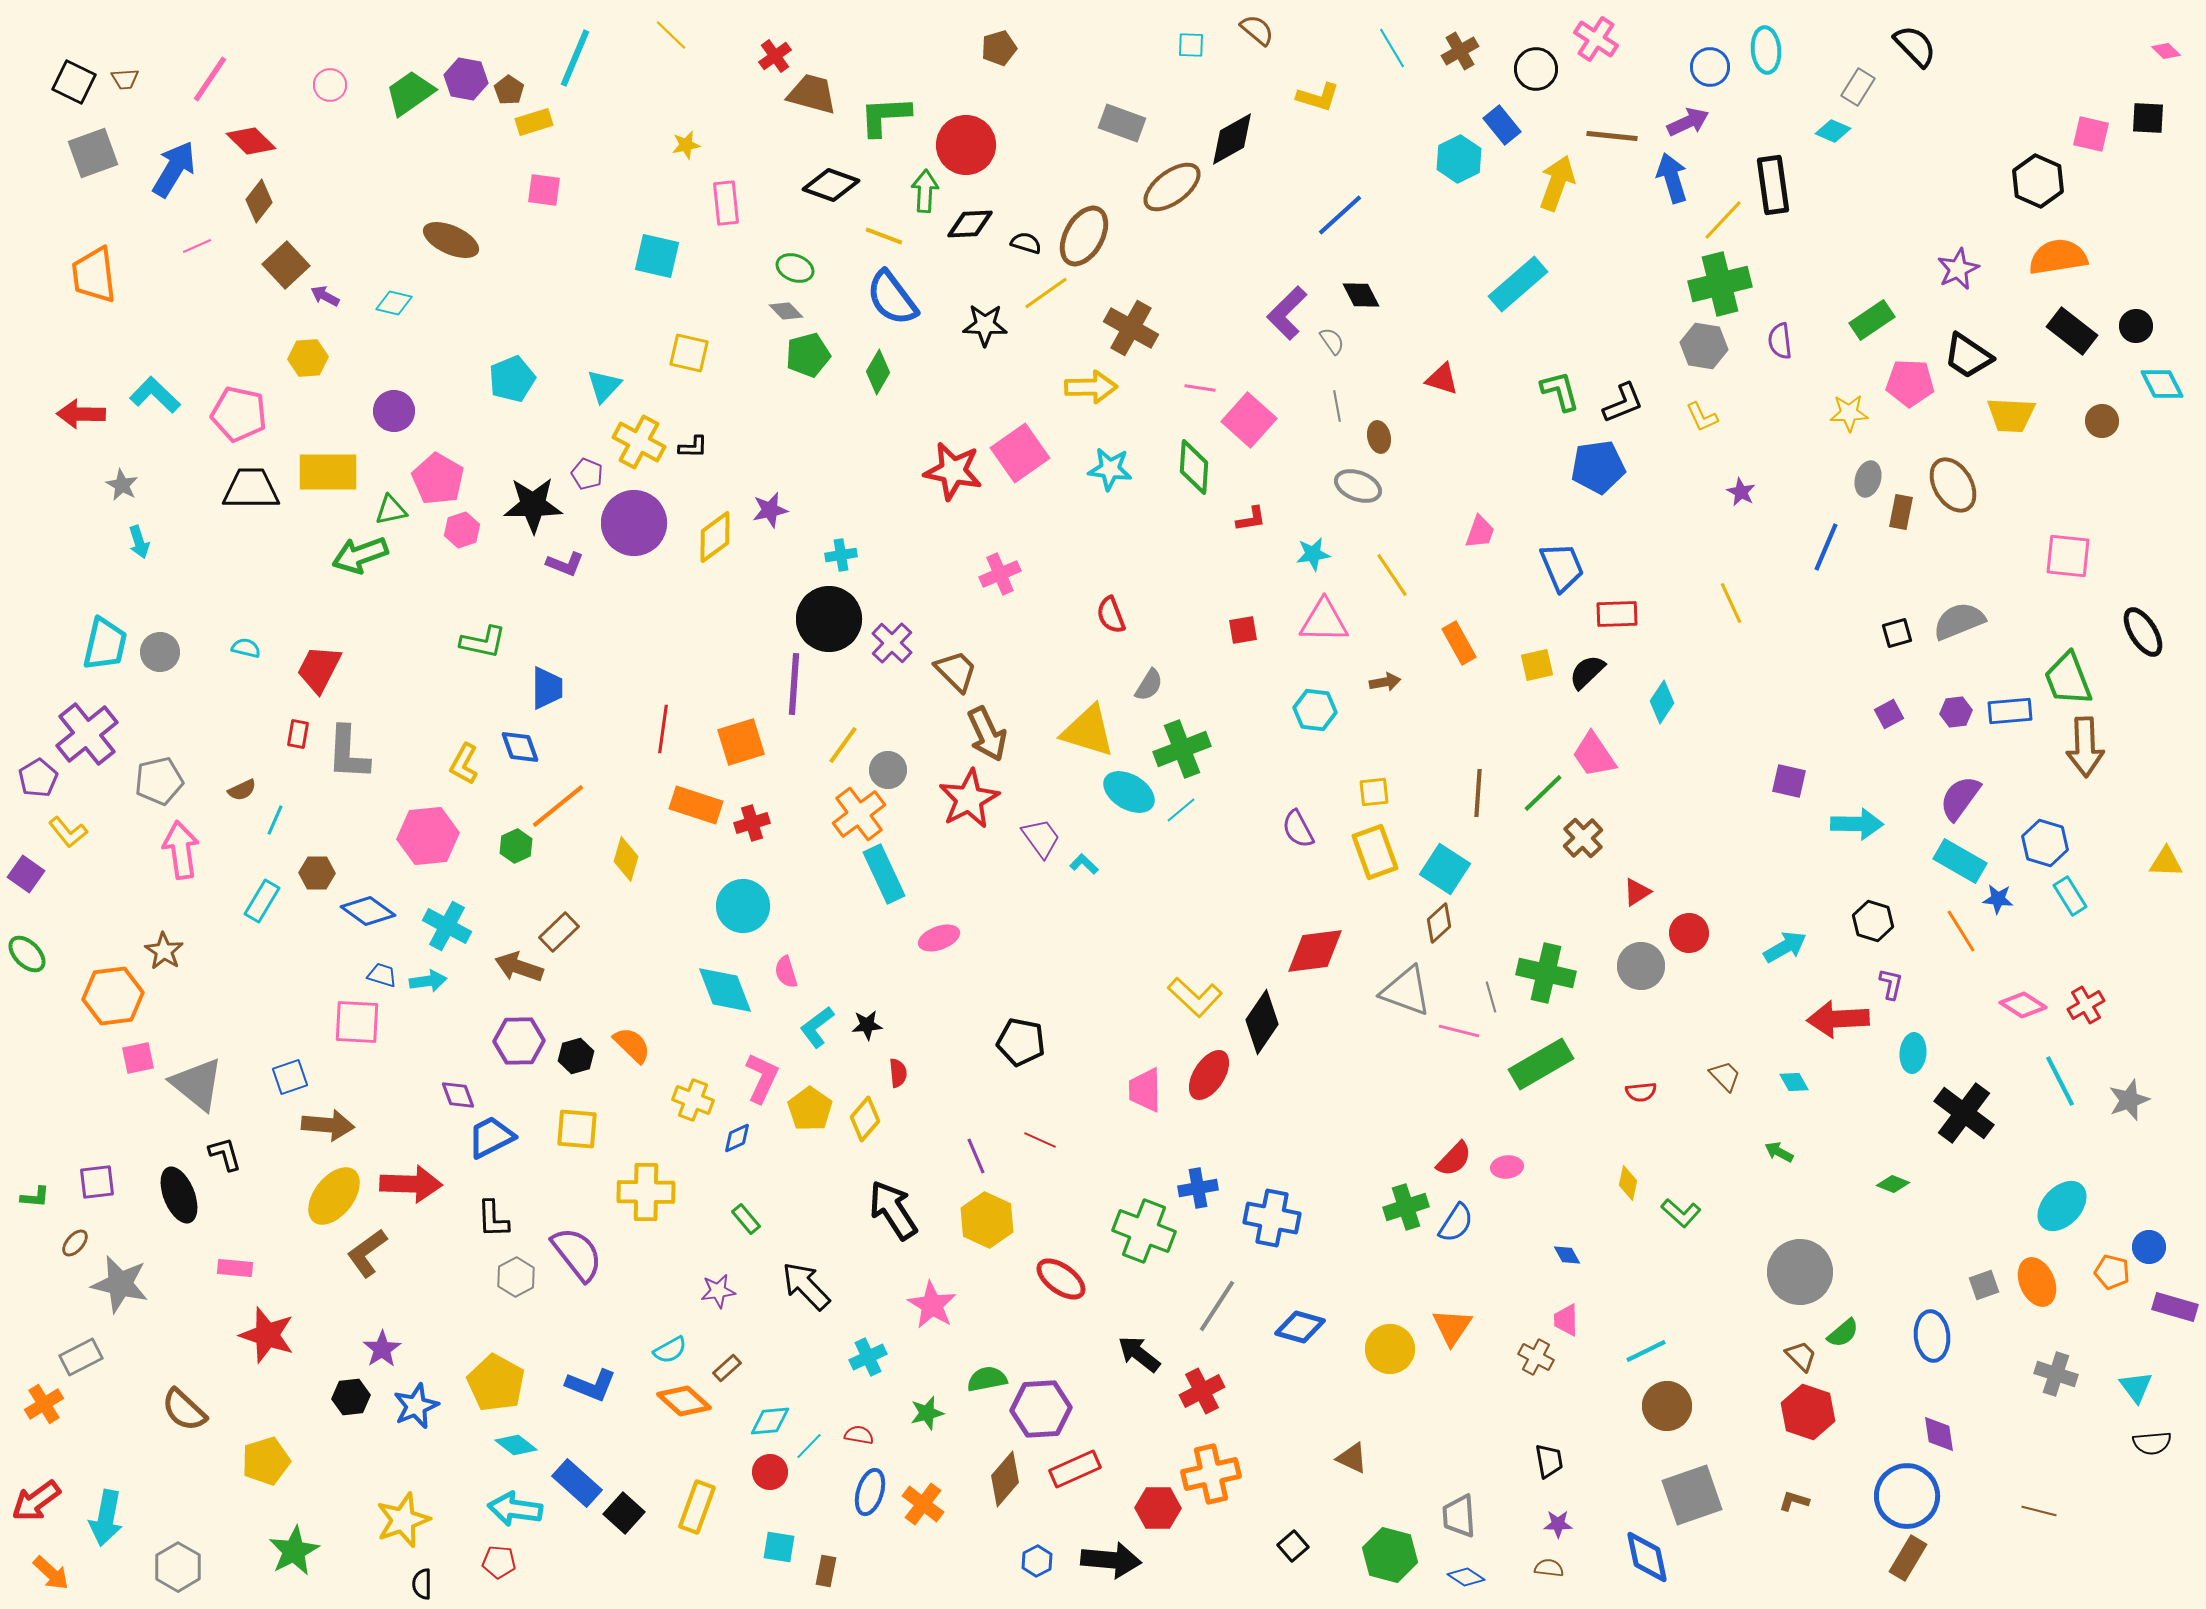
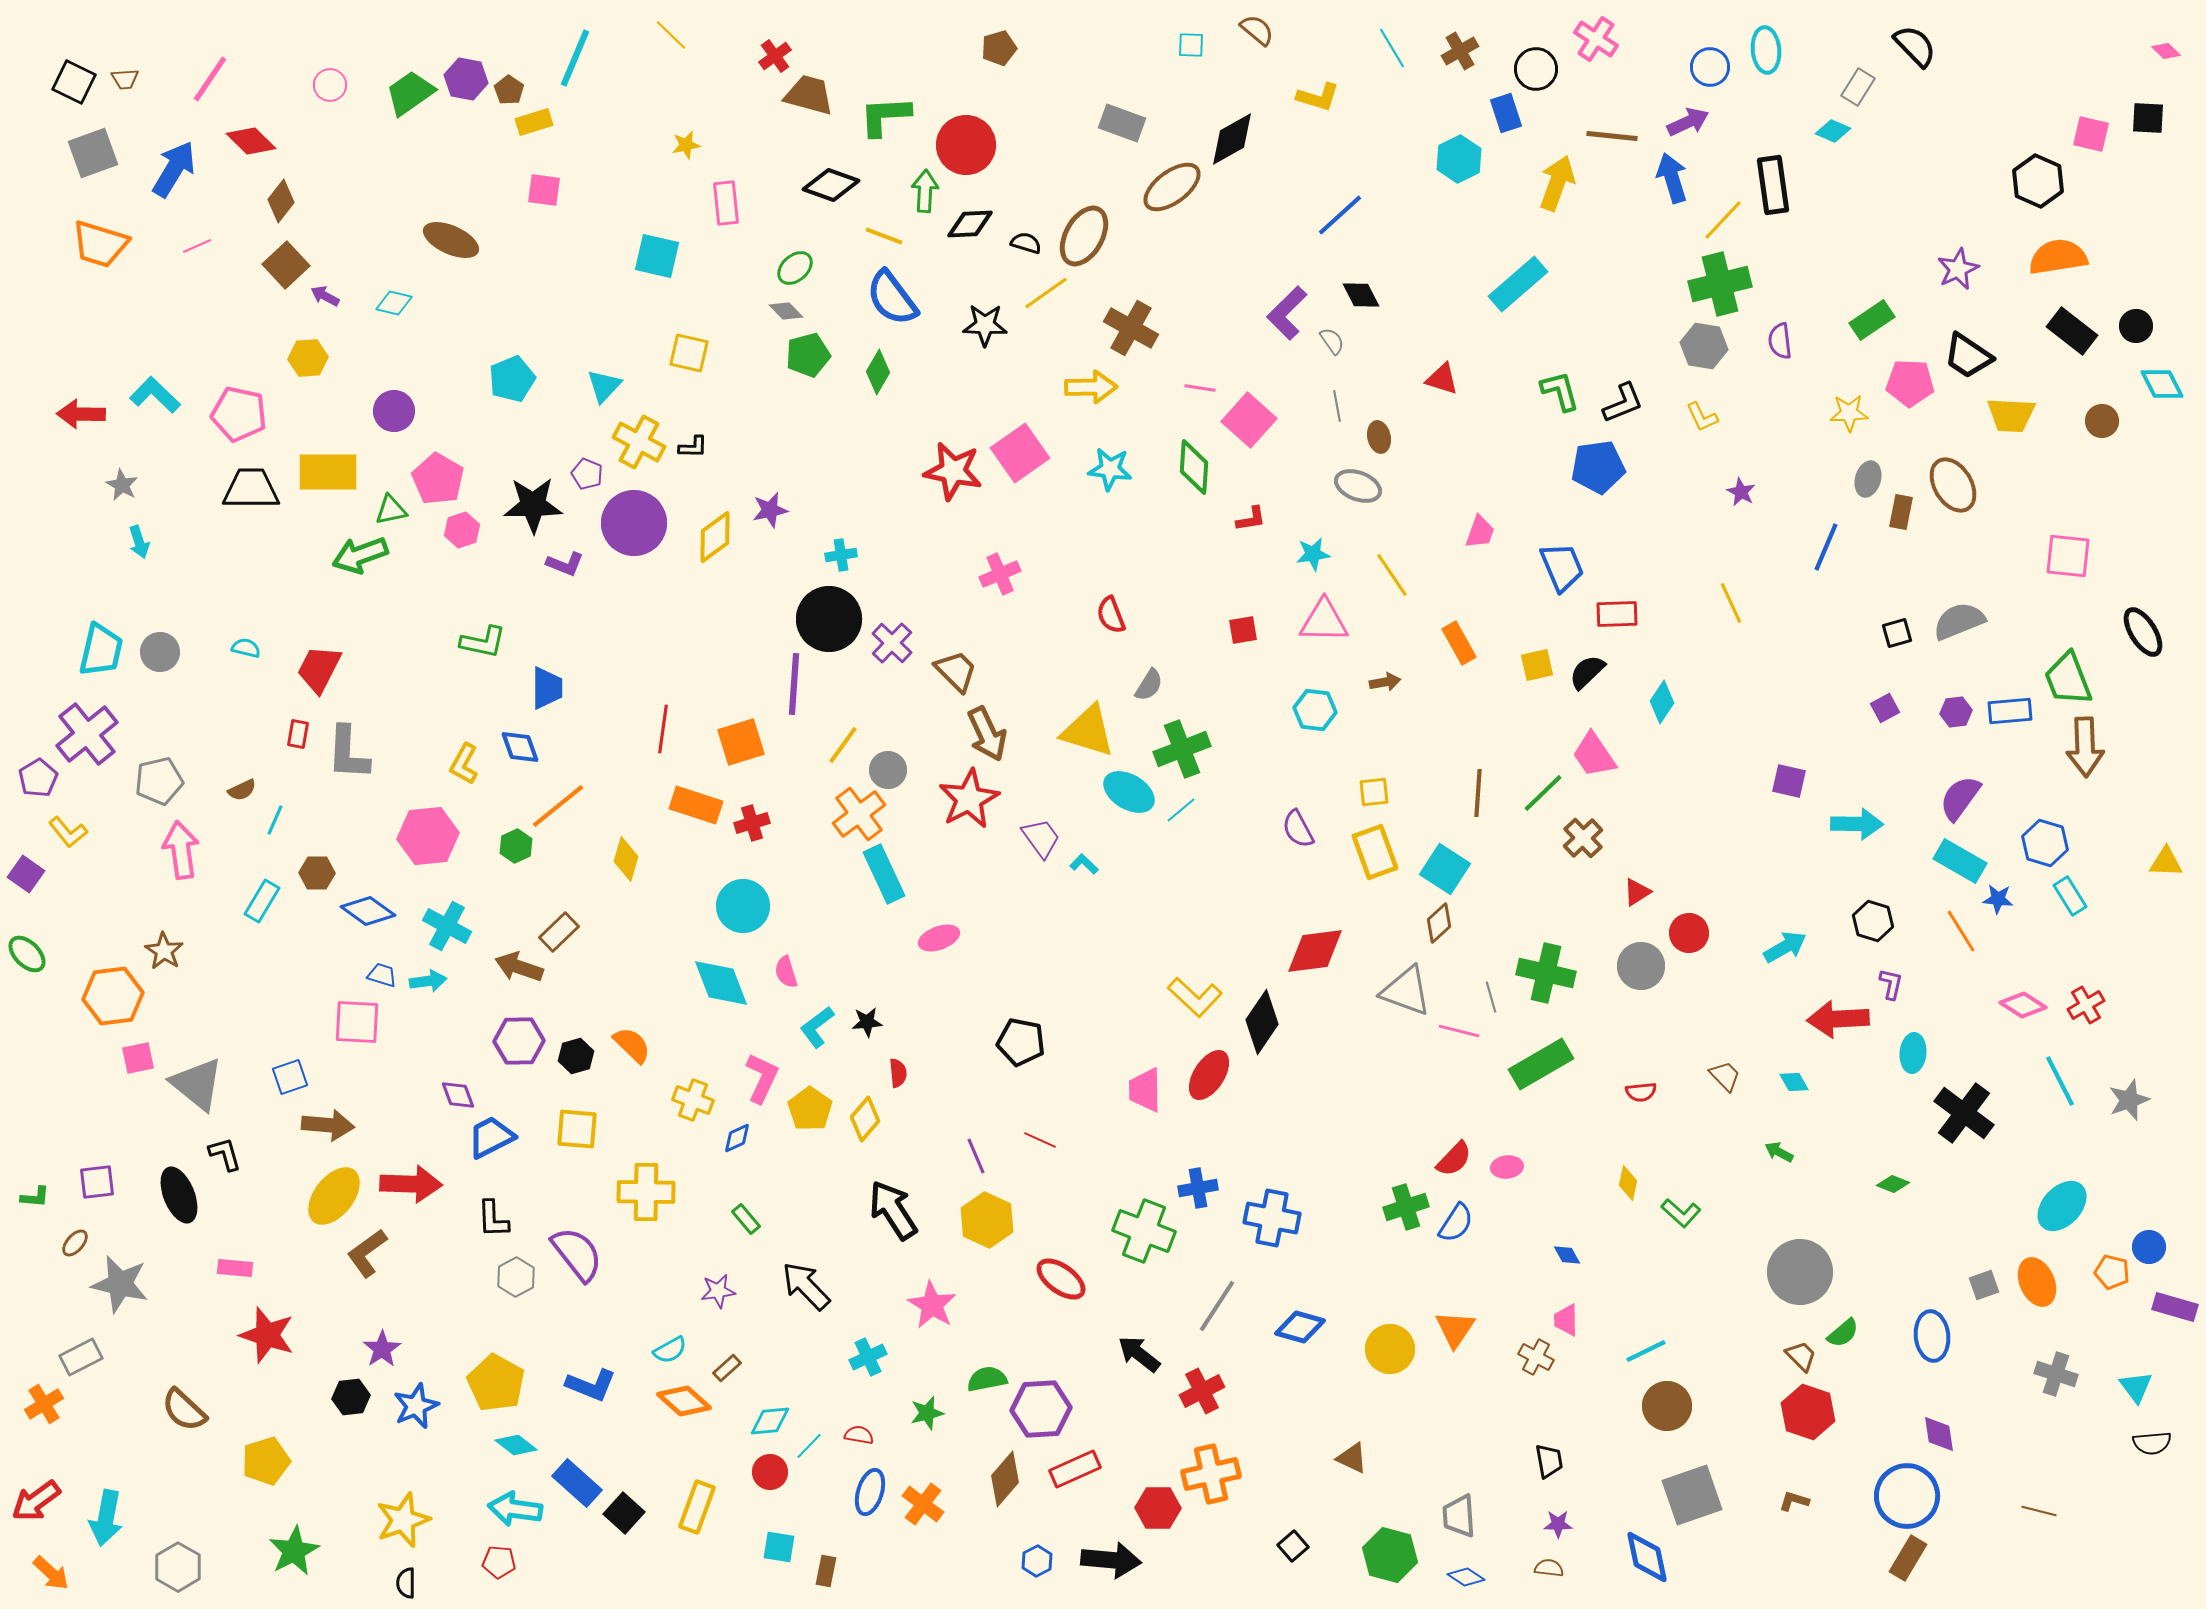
brown trapezoid at (812, 94): moved 3 px left, 1 px down
blue rectangle at (1502, 125): moved 4 px right, 12 px up; rotated 21 degrees clockwise
brown diamond at (259, 201): moved 22 px right
green ellipse at (795, 268): rotated 63 degrees counterclockwise
orange trapezoid at (94, 275): moved 6 px right, 31 px up; rotated 66 degrees counterclockwise
cyan trapezoid at (105, 644): moved 4 px left, 6 px down
purple square at (1889, 714): moved 4 px left, 6 px up
cyan diamond at (725, 990): moved 4 px left, 7 px up
black star at (867, 1025): moved 3 px up
orange triangle at (1452, 1327): moved 3 px right, 2 px down
black semicircle at (422, 1584): moved 16 px left, 1 px up
